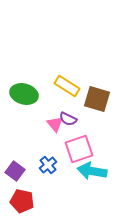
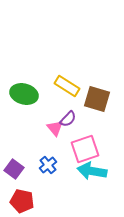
purple semicircle: rotated 72 degrees counterclockwise
pink triangle: moved 4 px down
pink square: moved 6 px right
purple square: moved 1 px left, 2 px up
